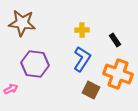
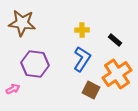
black rectangle: rotated 16 degrees counterclockwise
orange cross: moved 1 px left; rotated 36 degrees clockwise
pink arrow: moved 2 px right
